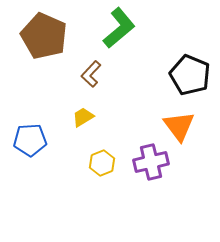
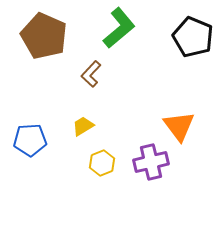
black pentagon: moved 3 px right, 38 px up
yellow trapezoid: moved 9 px down
